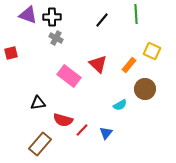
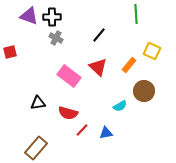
purple triangle: moved 1 px right, 1 px down
black line: moved 3 px left, 15 px down
red square: moved 1 px left, 1 px up
red triangle: moved 3 px down
brown circle: moved 1 px left, 2 px down
cyan semicircle: moved 1 px down
red semicircle: moved 5 px right, 7 px up
blue triangle: rotated 40 degrees clockwise
brown rectangle: moved 4 px left, 4 px down
